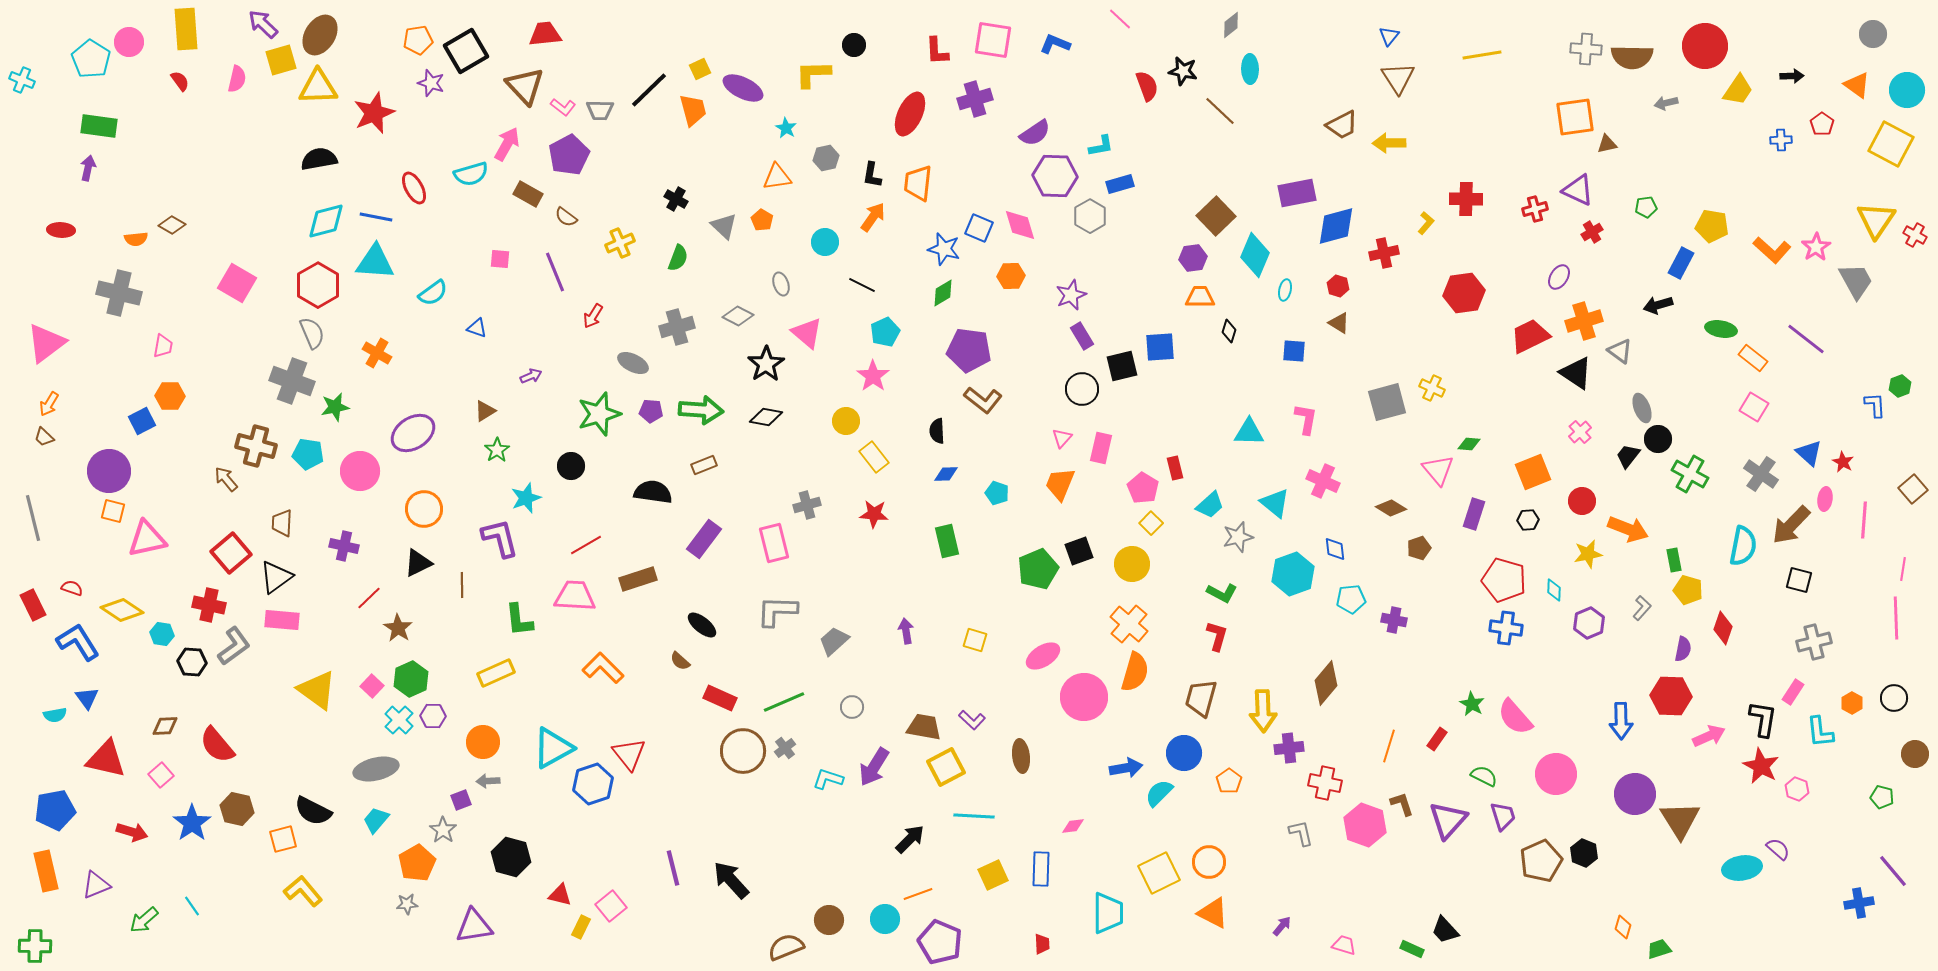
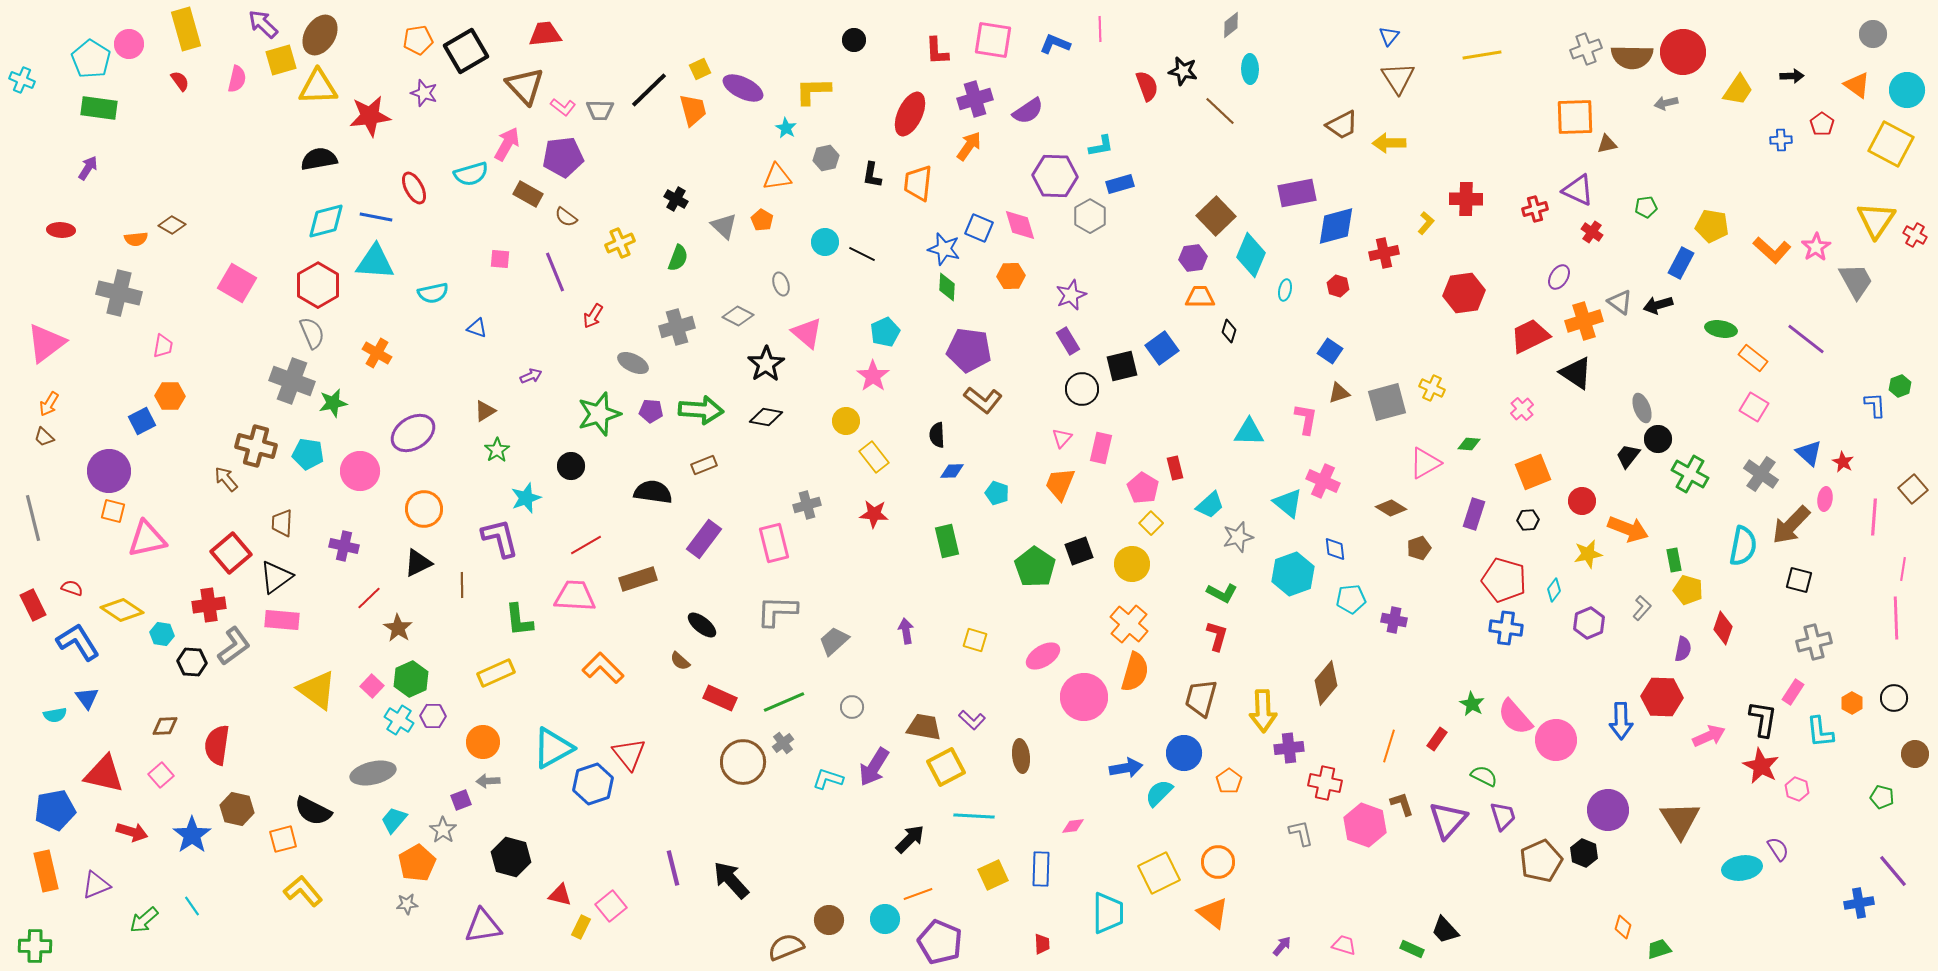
pink line at (1120, 19): moved 20 px left, 10 px down; rotated 45 degrees clockwise
yellow rectangle at (186, 29): rotated 12 degrees counterclockwise
pink circle at (129, 42): moved 2 px down
black circle at (854, 45): moved 5 px up
red circle at (1705, 46): moved 22 px left, 6 px down
gray cross at (1586, 49): rotated 24 degrees counterclockwise
yellow L-shape at (813, 74): moved 17 px down
purple star at (431, 83): moved 7 px left, 10 px down
red star at (374, 113): moved 4 px left, 3 px down; rotated 15 degrees clockwise
orange square at (1575, 117): rotated 6 degrees clockwise
green rectangle at (99, 126): moved 18 px up
purple semicircle at (1035, 133): moved 7 px left, 22 px up
purple pentagon at (569, 155): moved 6 px left, 2 px down; rotated 21 degrees clockwise
purple arrow at (88, 168): rotated 20 degrees clockwise
orange arrow at (873, 217): moved 96 px right, 71 px up
red cross at (1592, 232): rotated 25 degrees counterclockwise
cyan diamond at (1255, 255): moved 4 px left
black line at (862, 285): moved 31 px up
cyan semicircle at (433, 293): rotated 24 degrees clockwise
green diamond at (943, 293): moved 4 px right, 6 px up; rotated 56 degrees counterclockwise
brown triangle at (1339, 323): moved 70 px down; rotated 50 degrees counterclockwise
purple rectangle at (1082, 336): moved 14 px left, 5 px down
blue square at (1160, 347): moved 2 px right, 1 px down; rotated 32 degrees counterclockwise
blue square at (1294, 351): moved 36 px right; rotated 30 degrees clockwise
gray triangle at (1620, 351): moved 49 px up
green star at (335, 407): moved 2 px left, 4 px up
black semicircle at (937, 431): moved 4 px down
pink cross at (1580, 432): moved 58 px left, 23 px up
pink triangle at (1438, 470): moved 13 px left, 7 px up; rotated 40 degrees clockwise
blue diamond at (946, 474): moved 6 px right, 3 px up
cyan triangle at (1275, 503): moved 13 px right
pink line at (1864, 520): moved 10 px right, 3 px up
green pentagon at (1038, 569): moved 3 px left, 2 px up; rotated 15 degrees counterclockwise
cyan diamond at (1554, 590): rotated 35 degrees clockwise
red cross at (209, 605): rotated 20 degrees counterclockwise
red hexagon at (1671, 696): moved 9 px left, 1 px down
cyan cross at (399, 720): rotated 12 degrees counterclockwise
red semicircle at (217, 745): rotated 48 degrees clockwise
gray cross at (785, 748): moved 2 px left, 5 px up
brown circle at (743, 751): moved 11 px down
red triangle at (106, 759): moved 2 px left, 15 px down
gray ellipse at (376, 769): moved 3 px left, 4 px down
pink circle at (1556, 774): moved 34 px up
purple circle at (1635, 794): moved 27 px left, 16 px down
cyan trapezoid at (376, 820): moved 18 px right
blue star at (192, 823): moved 12 px down
purple semicircle at (1778, 849): rotated 15 degrees clockwise
orange circle at (1209, 862): moved 9 px right
orange triangle at (1213, 913): rotated 12 degrees clockwise
purple triangle at (474, 926): moved 9 px right
purple arrow at (1282, 926): moved 20 px down
